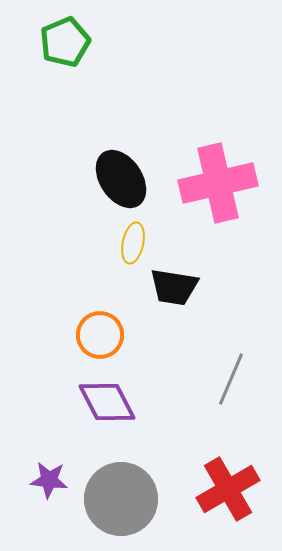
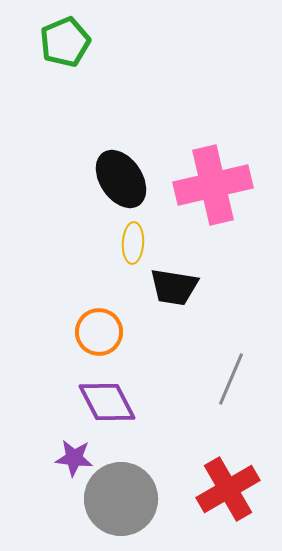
pink cross: moved 5 px left, 2 px down
yellow ellipse: rotated 9 degrees counterclockwise
orange circle: moved 1 px left, 3 px up
purple star: moved 25 px right, 22 px up
